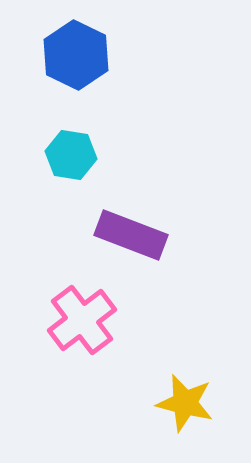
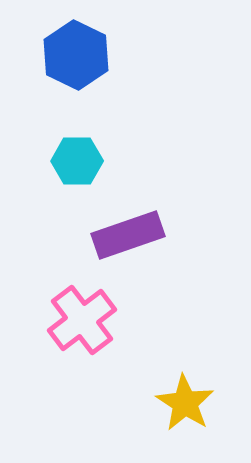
cyan hexagon: moved 6 px right, 6 px down; rotated 9 degrees counterclockwise
purple rectangle: moved 3 px left; rotated 40 degrees counterclockwise
yellow star: rotated 18 degrees clockwise
